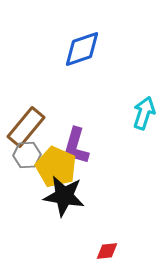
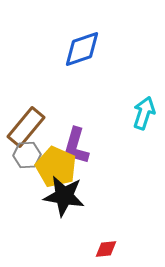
red diamond: moved 1 px left, 2 px up
